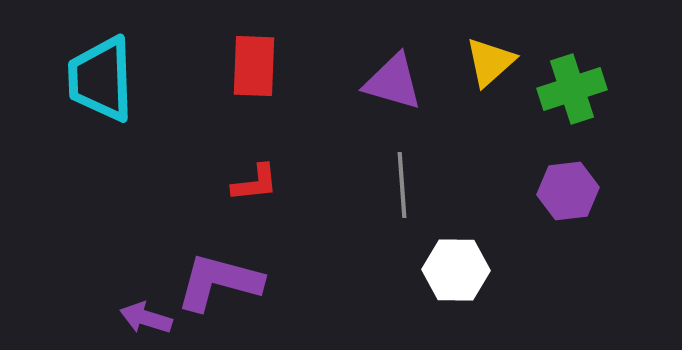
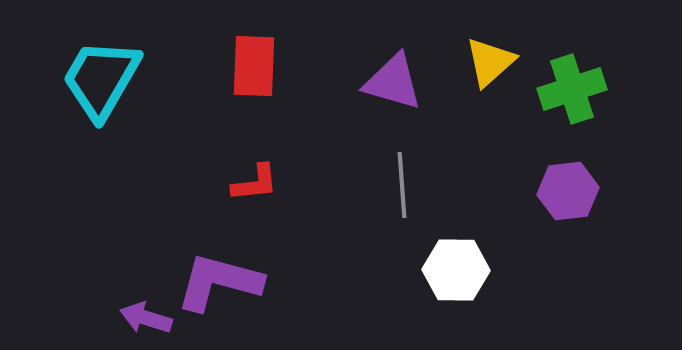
cyan trapezoid: rotated 32 degrees clockwise
